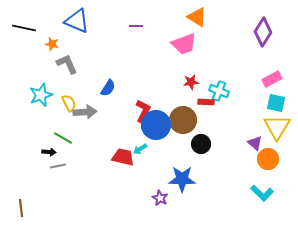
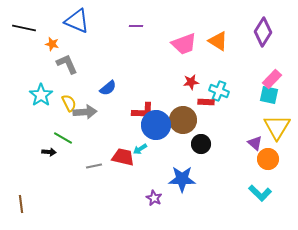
orange triangle: moved 21 px right, 24 px down
pink rectangle: rotated 18 degrees counterclockwise
blue semicircle: rotated 18 degrees clockwise
cyan star: rotated 15 degrees counterclockwise
cyan square: moved 7 px left, 8 px up
red L-shape: rotated 65 degrees clockwise
gray line: moved 36 px right
cyan L-shape: moved 2 px left
purple star: moved 6 px left
brown line: moved 4 px up
